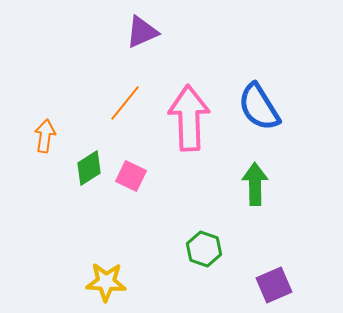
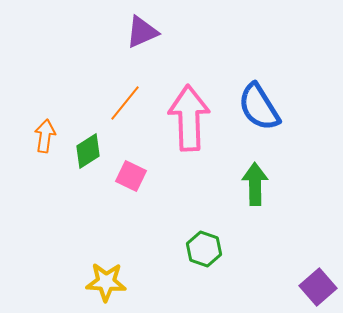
green diamond: moved 1 px left, 17 px up
purple square: moved 44 px right, 2 px down; rotated 18 degrees counterclockwise
